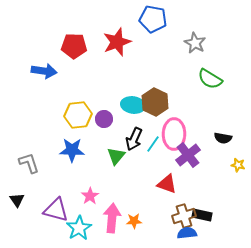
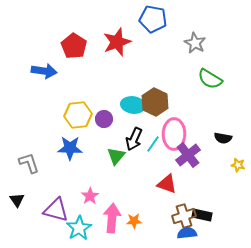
red pentagon: rotated 30 degrees clockwise
blue star: moved 2 px left, 2 px up
